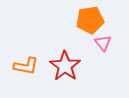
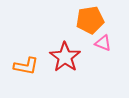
pink triangle: rotated 30 degrees counterclockwise
red star: moved 9 px up
